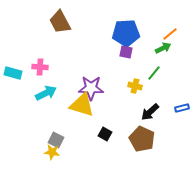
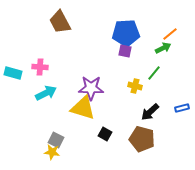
purple square: moved 1 px left, 1 px up
yellow triangle: moved 1 px right, 3 px down
brown pentagon: rotated 10 degrees counterclockwise
